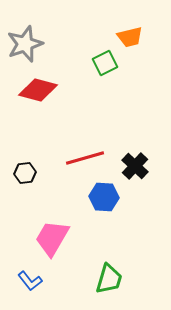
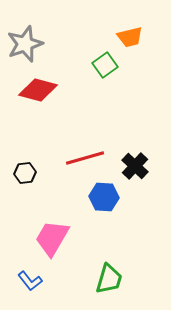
green square: moved 2 px down; rotated 10 degrees counterclockwise
